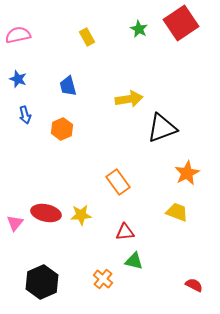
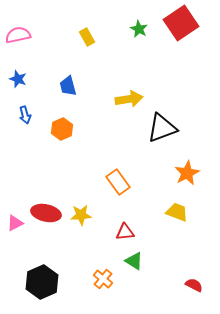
pink triangle: rotated 24 degrees clockwise
green triangle: rotated 18 degrees clockwise
